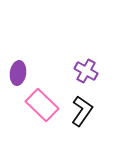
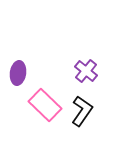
purple cross: rotated 10 degrees clockwise
pink rectangle: moved 3 px right
